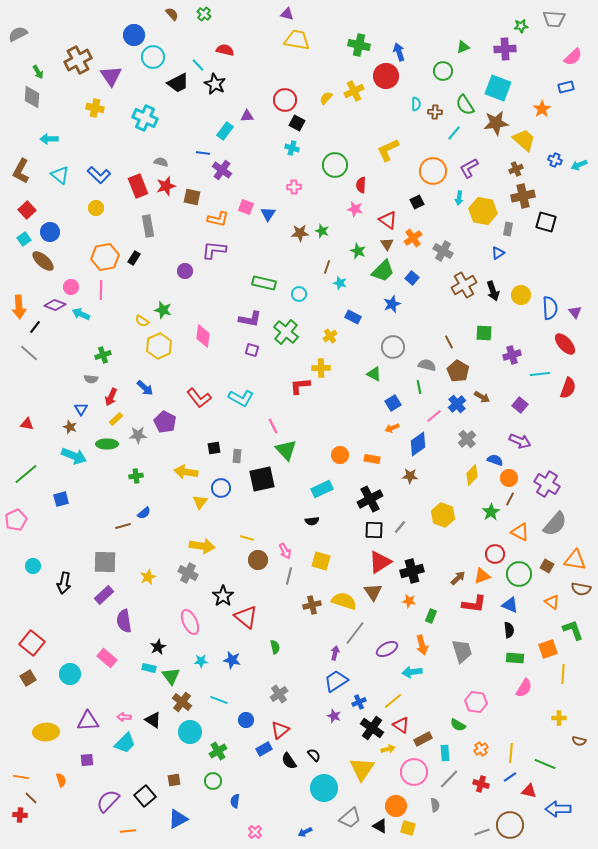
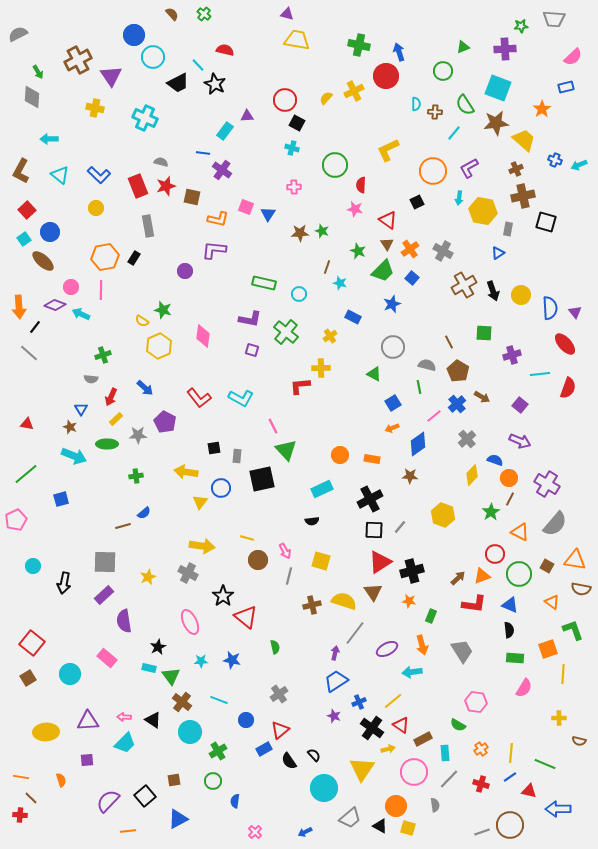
orange cross at (413, 238): moved 3 px left, 11 px down
gray trapezoid at (462, 651): rotated 15 degrees counterclockwise
